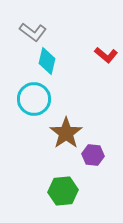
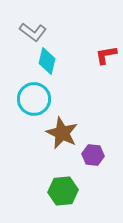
red L-shape: rotated 130 degrees clockwise
brown star: moved 4 px left; rotated 12 degrees counterclockwise
